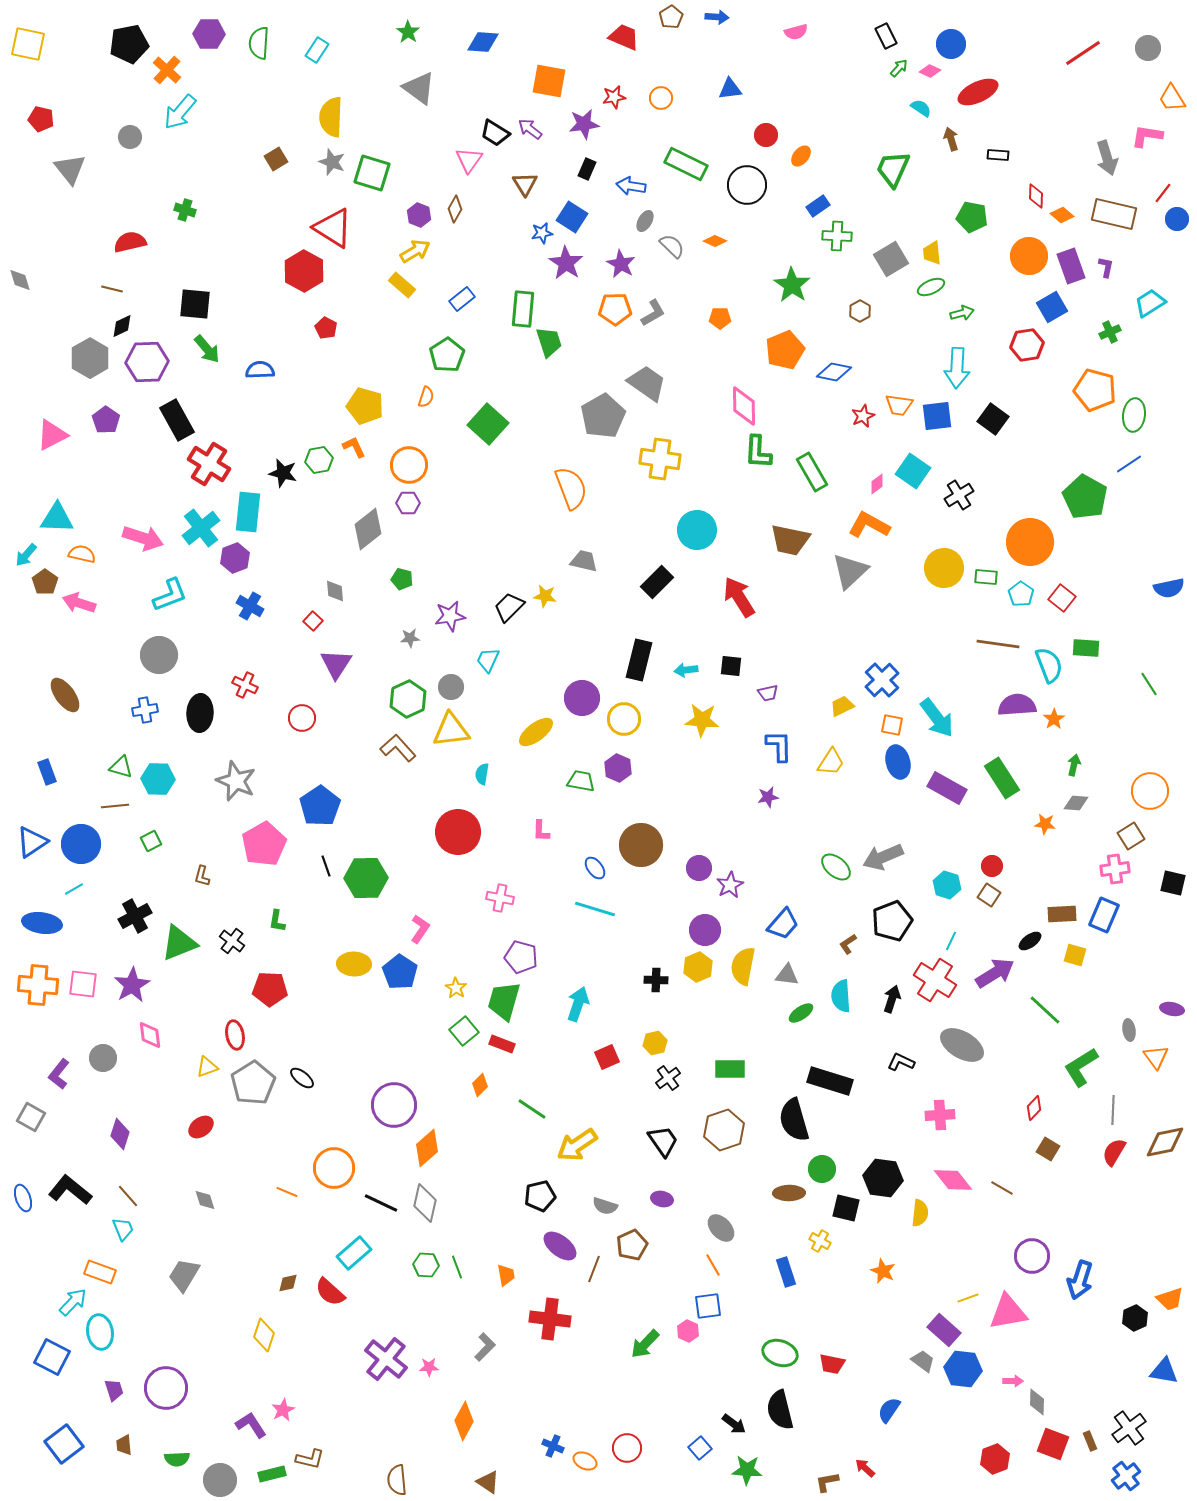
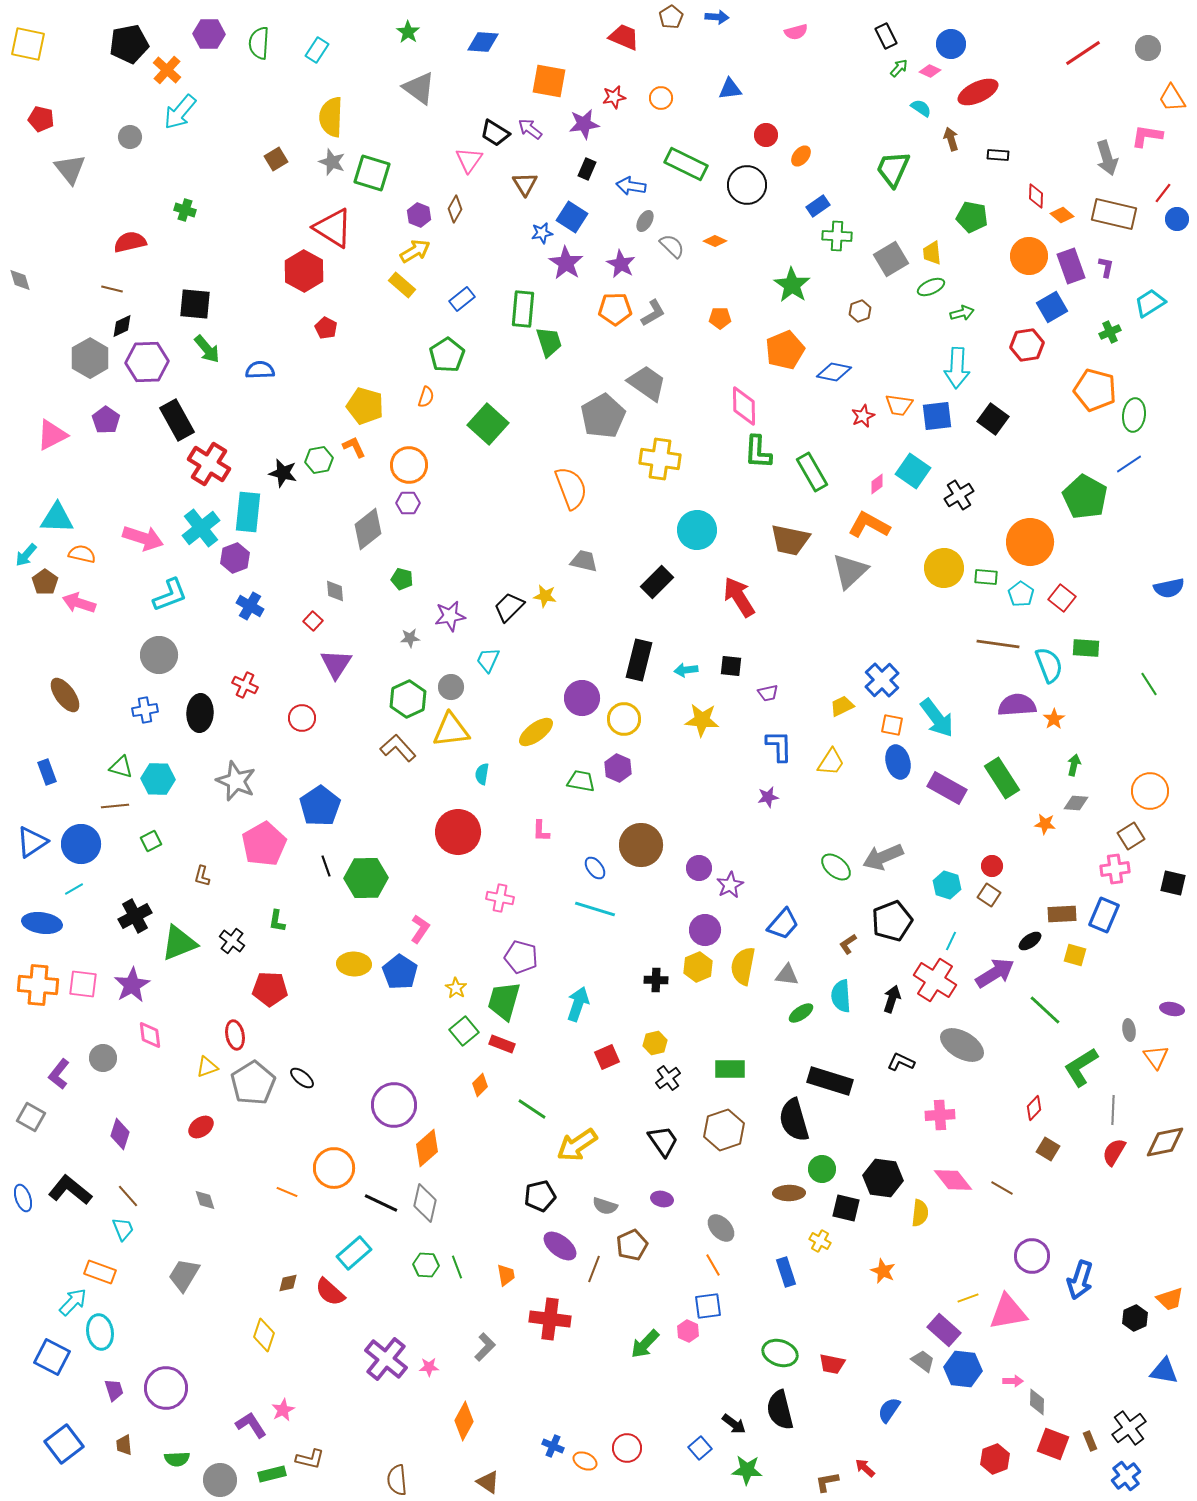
brown hexagon at (860, 311): rotated 10 degrees clockwise
